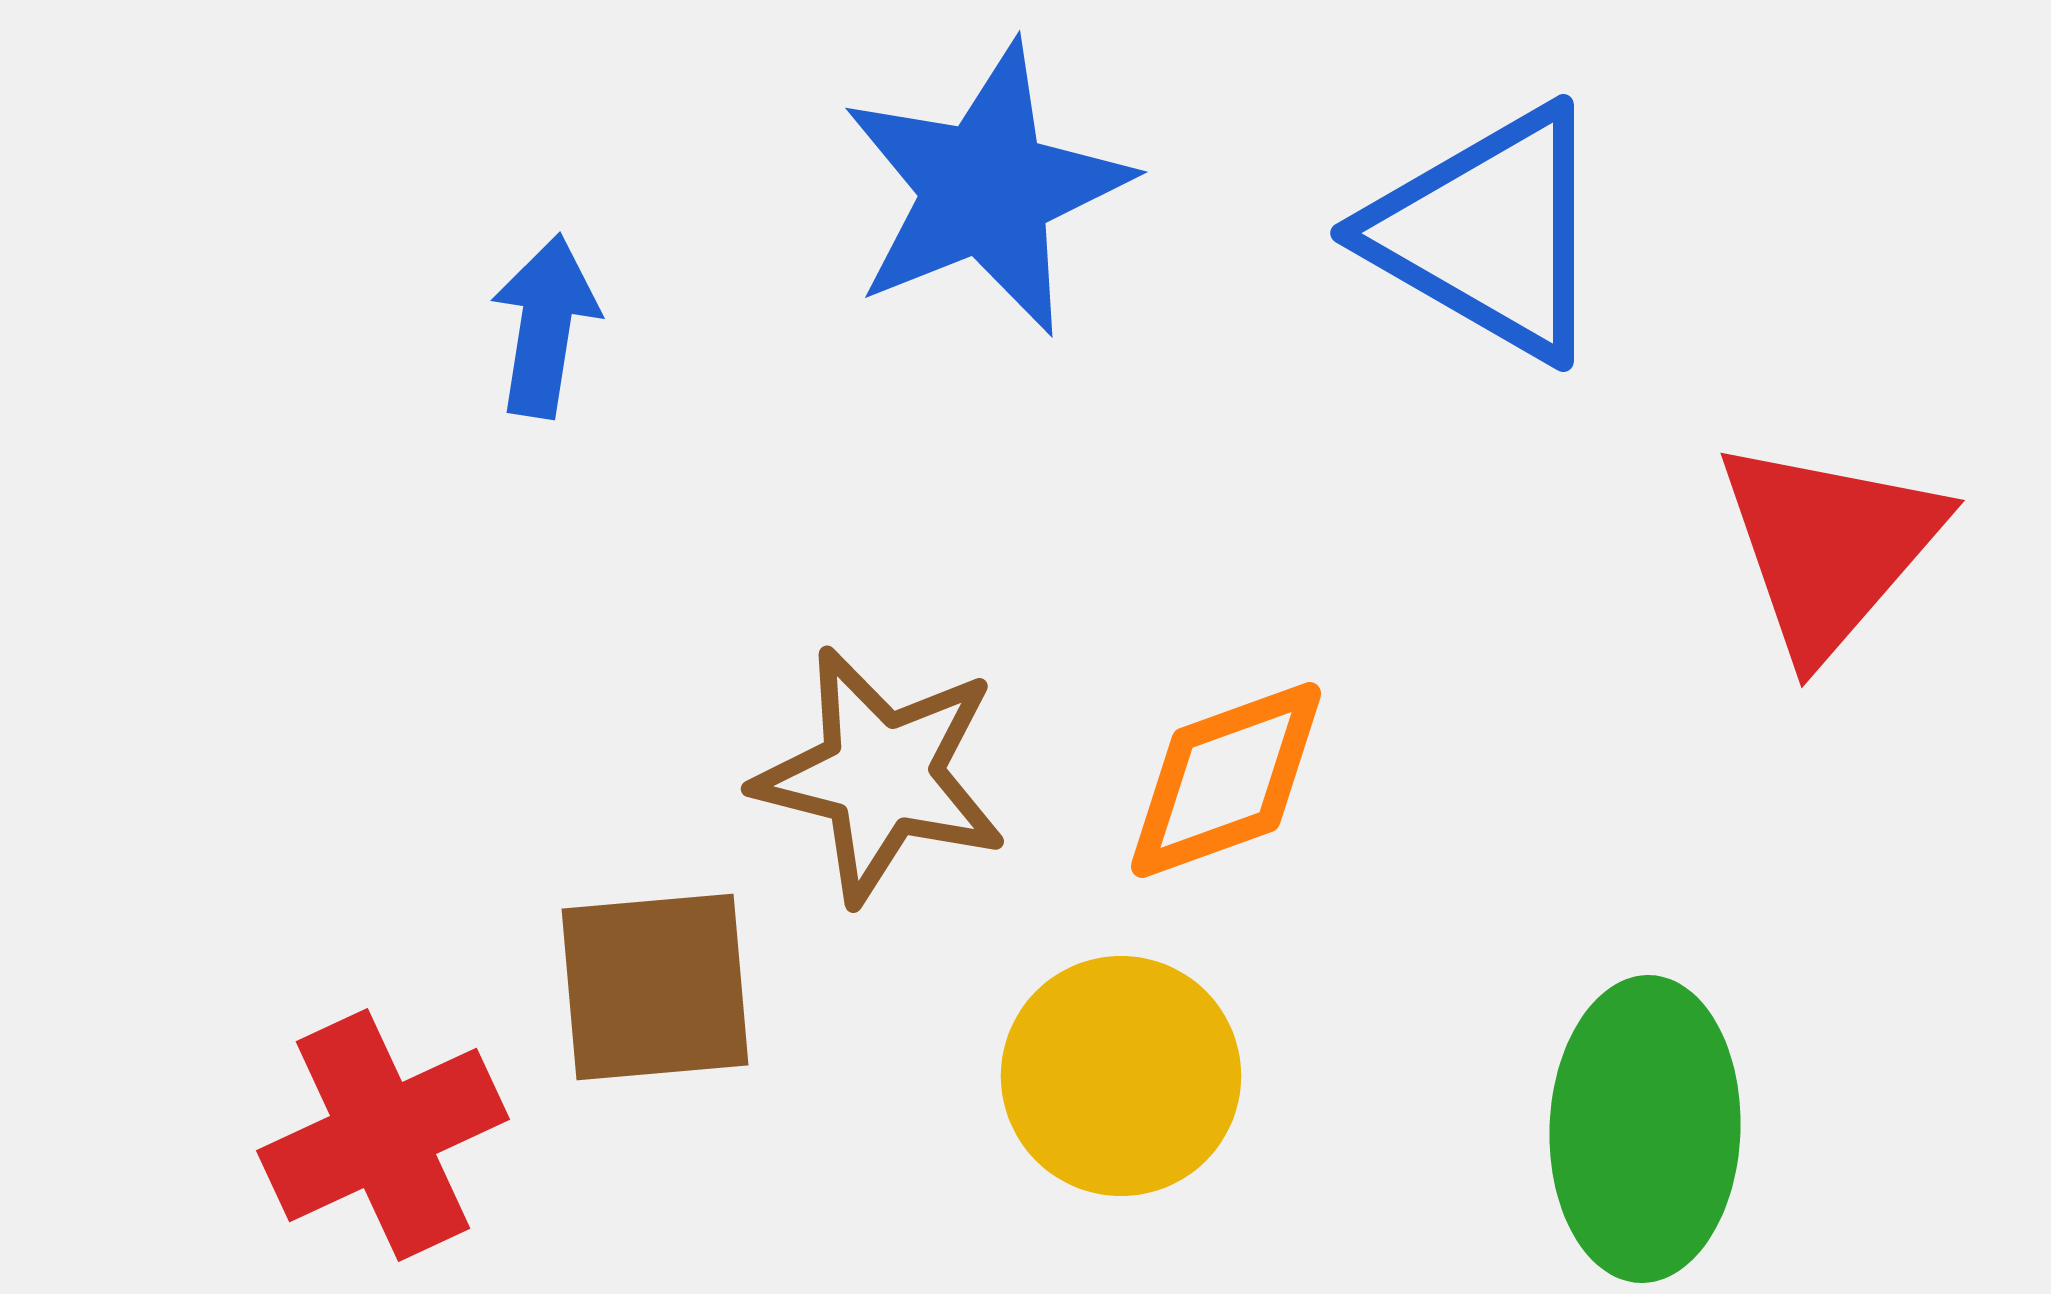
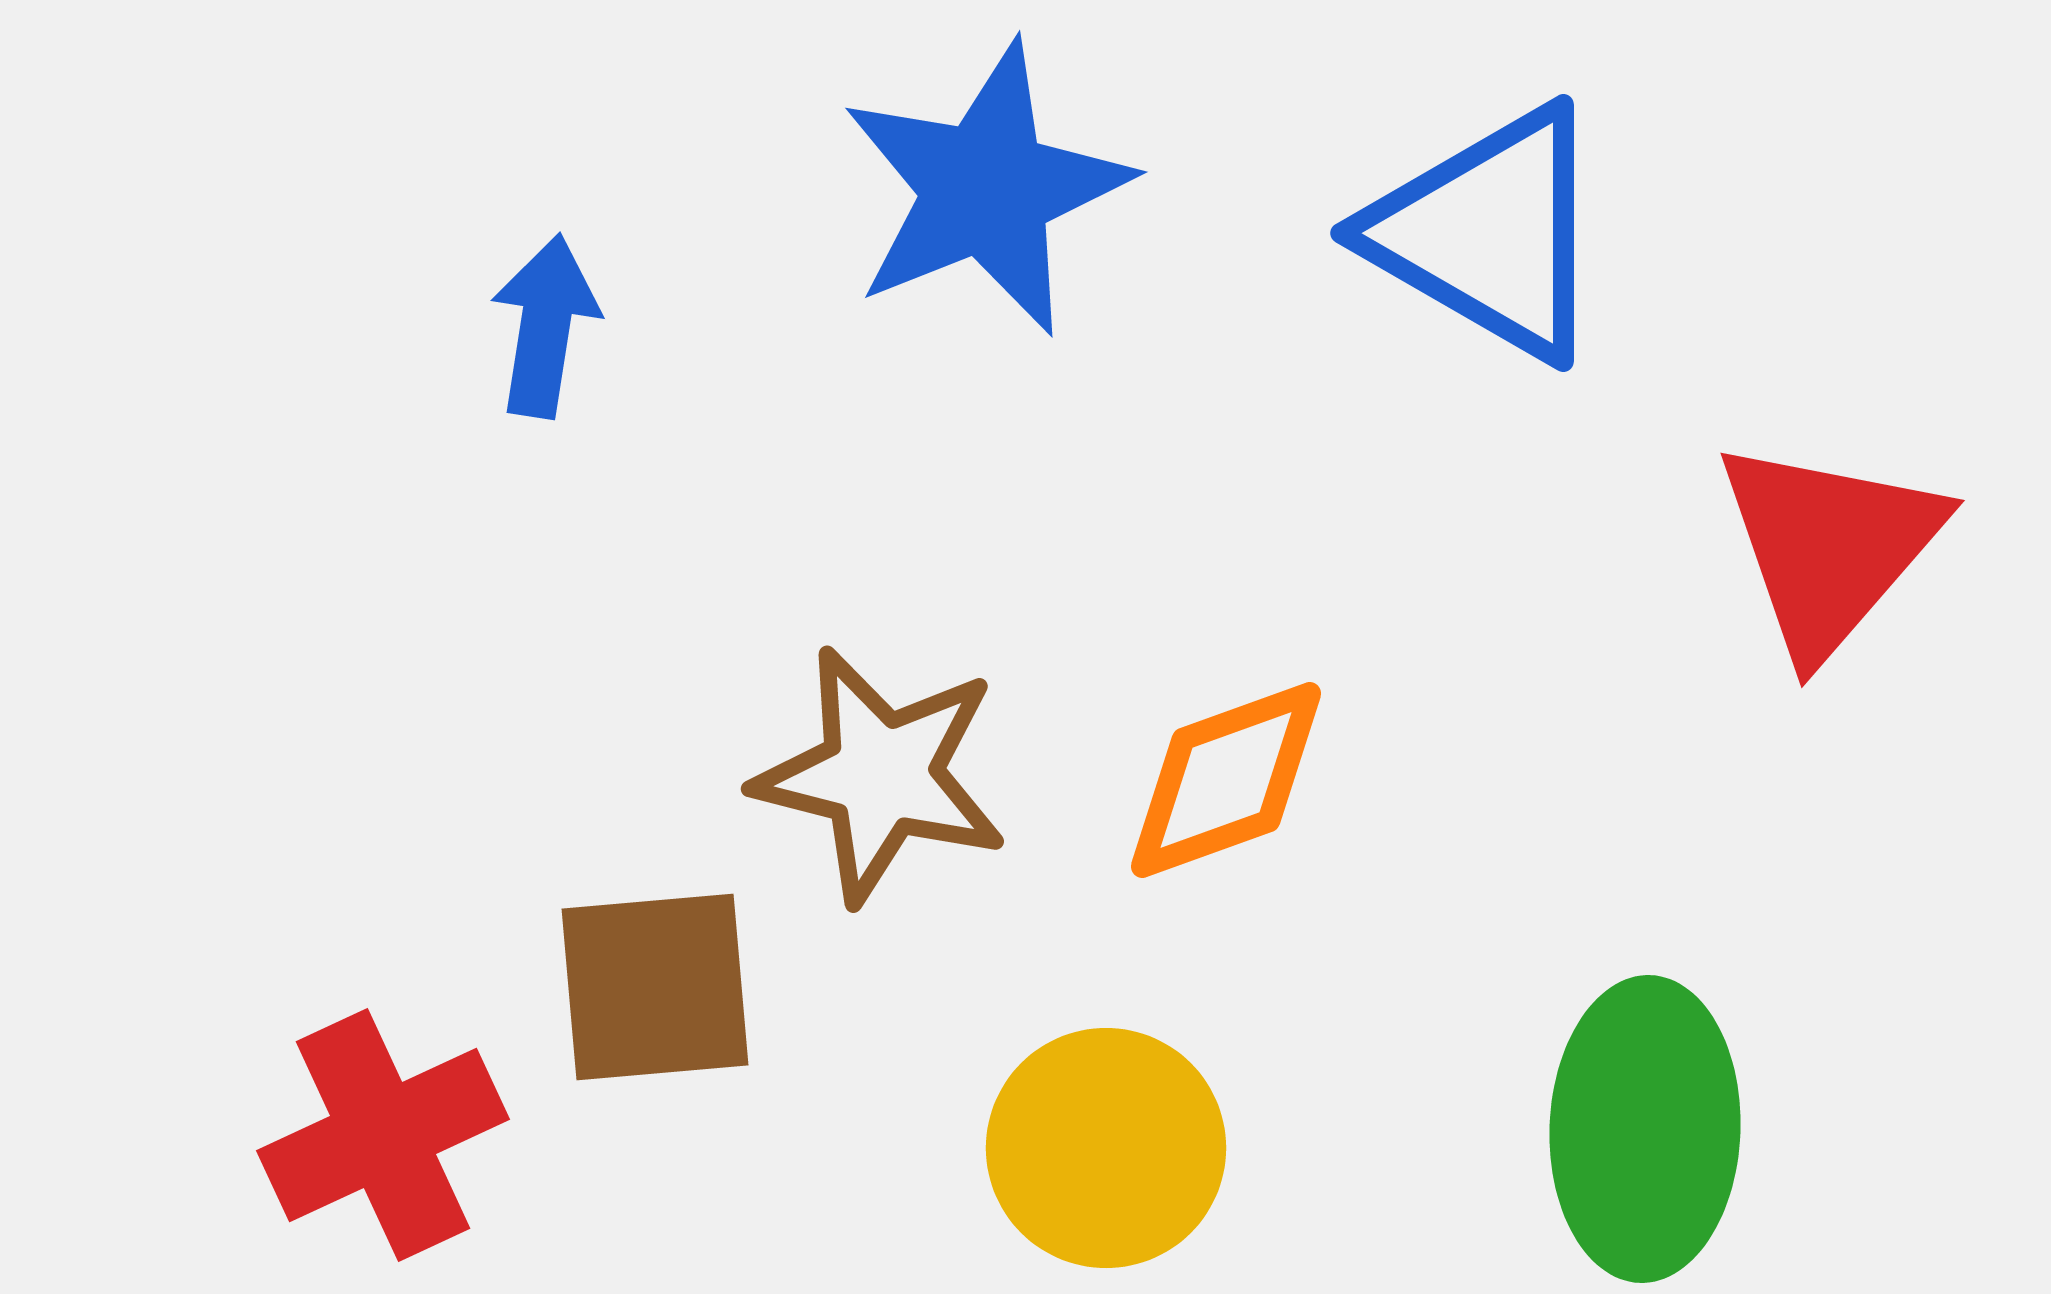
yellow circle: moved 15 px left, 72 px down
